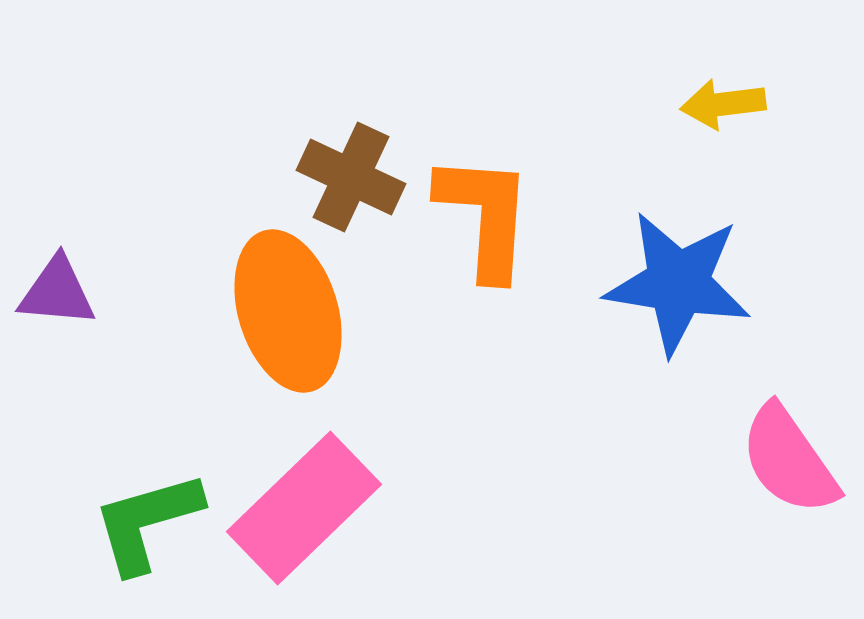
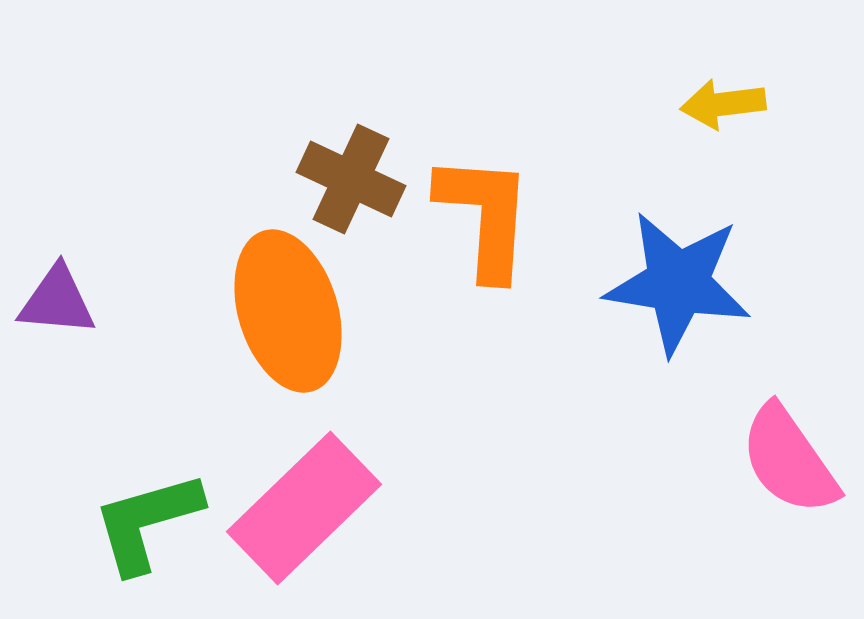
brown cross: moved 2 px down
purple triangle: moved 9 px down
